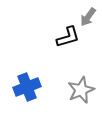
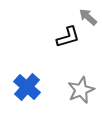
gray arrow: rotated 96 degrees clockwise
blue cross: rotated 28 degrees counterclockwise
